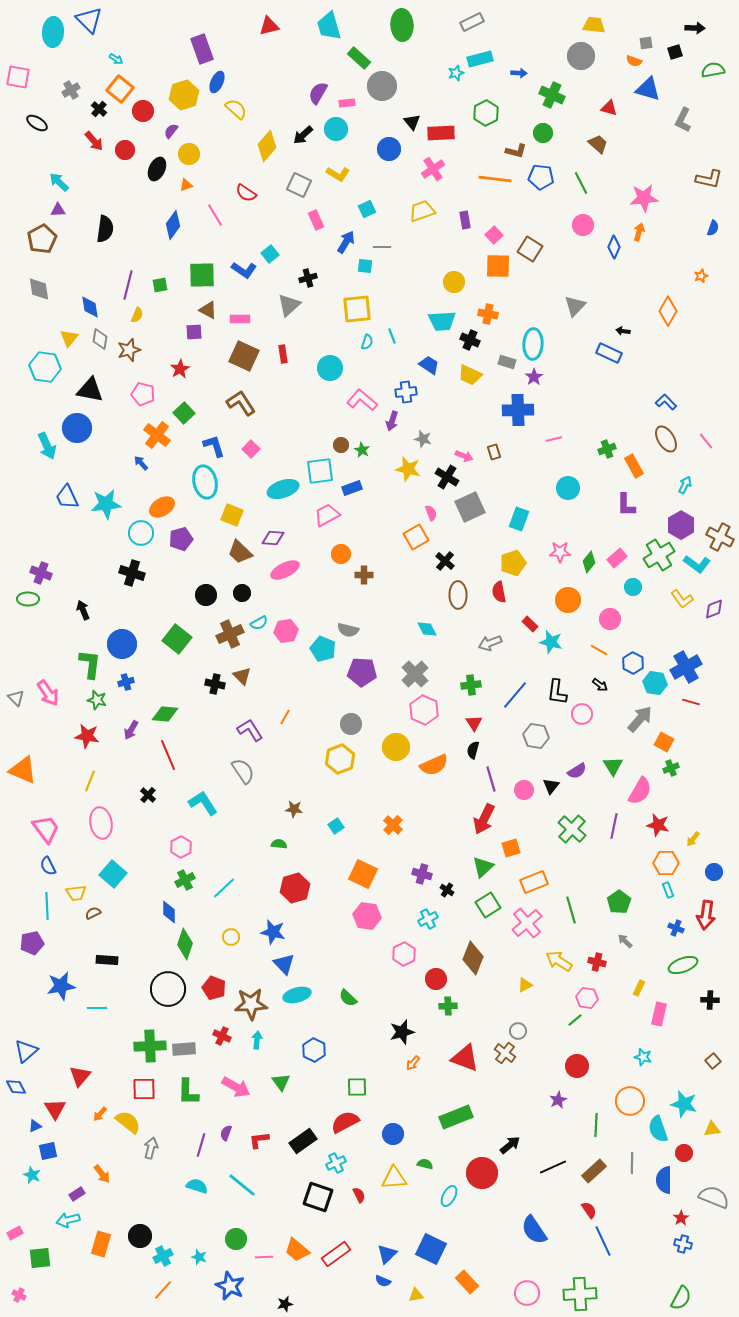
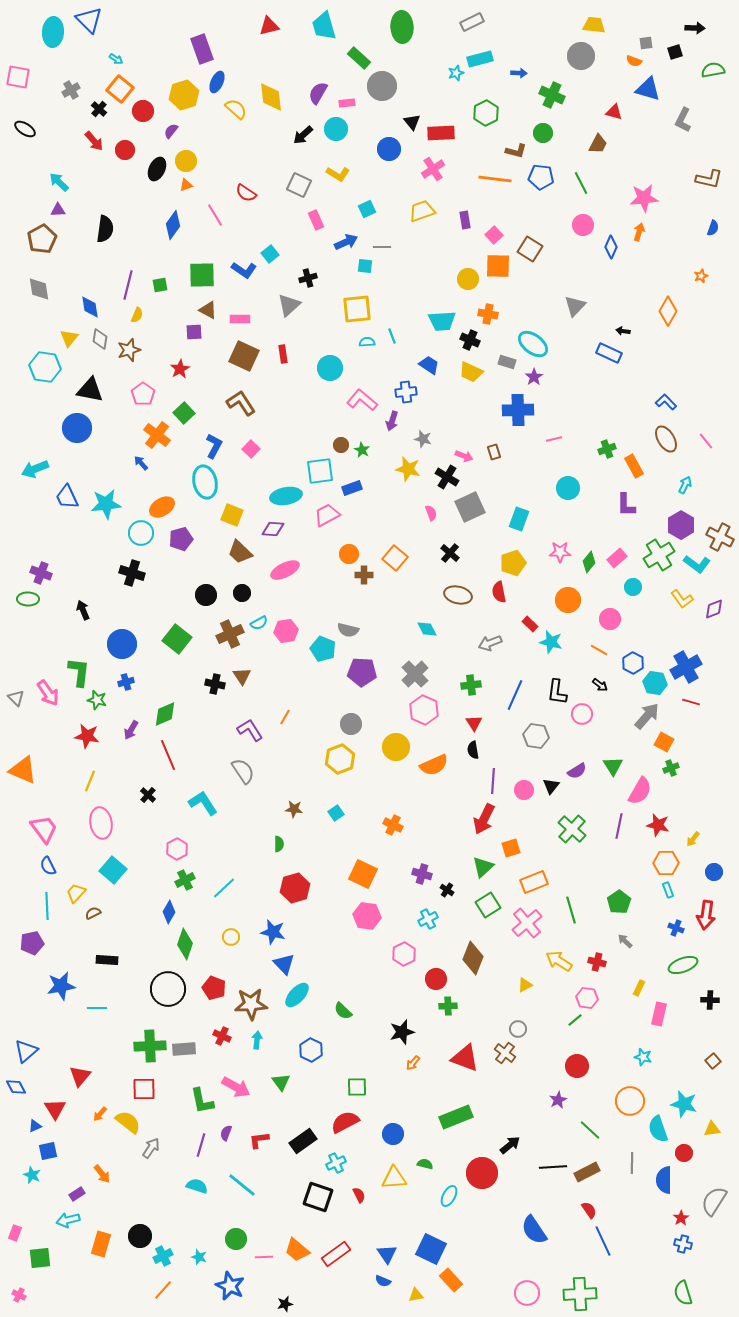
green ellipse at (402, 25): moved 2 px down
cyan trapezoid at (329, 26): moved 5 px left
red triangle at (609, 108): moved 5 px right, 4 px down
black ellipse at (37, 123): moved 12 px left, 6 px down
brown trapezoid at (598, 144): rotated 75 degrees clockwise
yellow diamond at (267, 146): moved 4 px right, 49 px up; rotated 48 degrees counterclockwise
yellow circle at (189, 154): moved 3 px left, 7 px down
blue arrow at (346, 242): rotated 35 degrees clockwise
blue diamond at (614, 247): moved 3 px left
yellow circle at (454, 282): moved 14 px right, 3 px up
cyan semicircle at (367, 342): rotated 112 degrees counterclockwise
cyan ellipse at (533, 344): rotated 56 degrees counterclockwise
yellow trapezoid at (470, 375): moved 1 px right, 3 px up
pink pentagon at (143, 394): rotated 20 degrees clockwise
cyan arrow at (47, 446): moved 12 px left, 23 px down; rotated 92 degrees clockwise
blue L-shape at (214, 446): rotated 45 degrees clockwise
cyan ellipse at (283, 489): moved 3 px right, 7 px down; rotated 8 degrees clockwise
orange square at (416, 537): moved 21 px left, 21 px down; rotated 20 degrees counterclockwise
purple diamond at (273, 538): moved 9 px up
orange circle at (341, 554): moved 8 px right
black cross at (445, 561): moved 5 px right, 8 px up
brown ellipse at (458, 595): rotated 76 degrees counterclockwise
green L-shape at (90, 664): moved 11 px left, 8 px down
brown triangle at (242, 676): rotated 12 degrees clockwise
blue line at (515, 695): rotated 16 degrees counterclockwise
green diamond at (165, 714): rotated 28 degrees counterclockwise
gray arrow at (640, 719): moved 7 px right, 3 px up
black semicircle at (473, 750): rotated 24 degrees counterclockwise
purple line at (491, 779): moved 2 px right, 2 px down; rotated 20 degrees clockwise
orange cross at (393, 825): rotated 18 degrees counterclockwise
cyan square at (336, 826): moved 13 px up
purple line at (614, 826): moved 5 px right
pink trapezoid at (46, 829): moved 2 px left
green semicircle at (279, 844): rotated 84 degrees clockwise
pink hexagon at (181, 847): moved 4 px left, 2 px down
cyan square at (113, 874): moved 4 px up
yellow trapezoid at (76, 893): rotated 140 degrees clockwise
blue diamond at (169, 912): rotated 30 degrees clockwise
cyan ellipse at (297, 995): rotated 32 degrees counterclockwise
green semicircle at (348, 998): moved 5 px left, 13 px down
gray circle at (518, 1031): moved 2 px up
blue hexagon at (314, 1050): moved 3 px left
green L-shape at (188, 1092): moved 14 px right, 9 px down; rotated 12 degrees counterclockwise
green line at (596, 1125): moved 6 px left, 5 px down; rotated 50 degrees counterclockwise
gray arrow at (151, 1148): rotated 20 degrees clockwise
black line at (553, 1167): rotated 20 degrees clockwise
brown rectangle at (594, 1171): moved 7 px left, 1 px down; rotated 15 degrees clockwise
gray semicircle at (714, 1197): moved 4 px down; rotated 80 degrees counterclockwise
pink rectangle at (15, 1233): rotated 42 degrees counterclockwise
blue triangle at (387, 1254): rotated 20 degrees counterclockwise
orange rectangle at (467, 1282): moved 16 px left, 2 px up
green semicircle at (681, 1298): moved 2 px right, 5 px up; rotated 135 degrees clockwise
